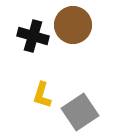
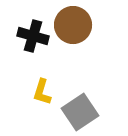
yellow L-shape: moved 3 px up
